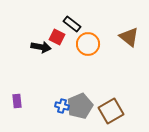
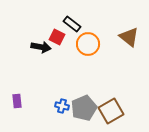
gray pentagon: moved 4 px right, 2 px down
